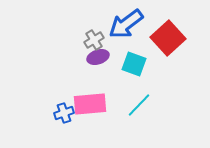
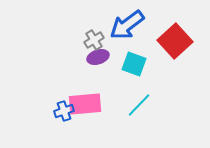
blue arrow: moved 1 px right, 1 px down
red square: moved 7 px right, 3 px down
pink rectangle: moved 5 px left
blue cross: moved 2 px up
